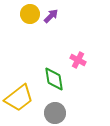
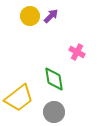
yellow circle: moved 2 px down
pink cross: moved 1 px left, 8 px up
gray circle: moved 1 px left, 1 px up
